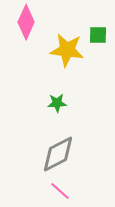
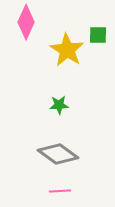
yellow star: rotated 24 degrees clockwise
green star: moved 2 px right, 2 px down
gray diamond: rotated 63 degrees clockwise
pink line: rotated 45 degrees counterclockwise
